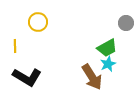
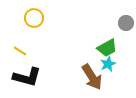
yellow circle: moved 4 px left, 4 px up
yellow line: moved 5 px right, 5 px down; rotated 56 degrees counterclockwise
black L-shape: rotated 16 degrees counterclockwise
